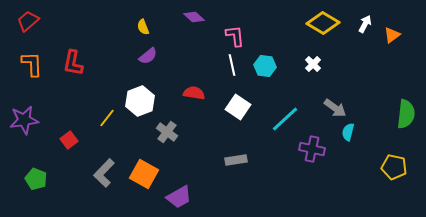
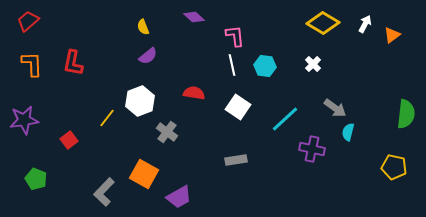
gray L-shape: moved 19 px down
